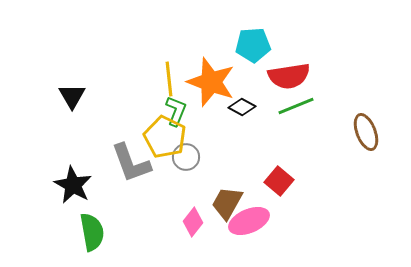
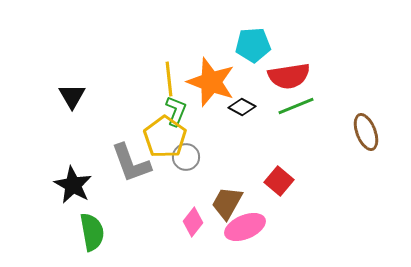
yellow pentagon: rotated 9 degrees clockwise
pink ellipse: moved 4 px left, 6 px down
